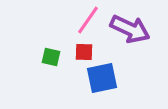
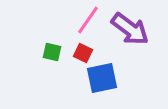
purple arrow: rotated 12 degrees clockwise
red square: moved 1 px left, 1 px down; rotated 24 degrees clockwise
green square: moved 1 px right, 5 px up
